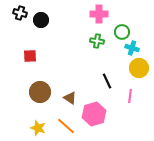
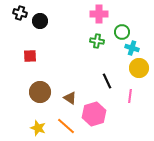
black circle: moved 1 px left, 1 px down
